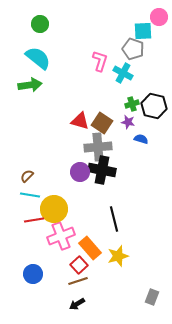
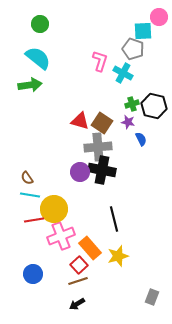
blue semicircle: rotated 48 degrees clockwise
brown semicircle: moved 2 px down; rotated 80 degrees counterclockwise
